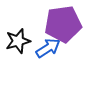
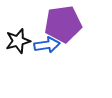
blue arrow: moved 1 px left, 3 px up; rotated 25 degrees clockwise
